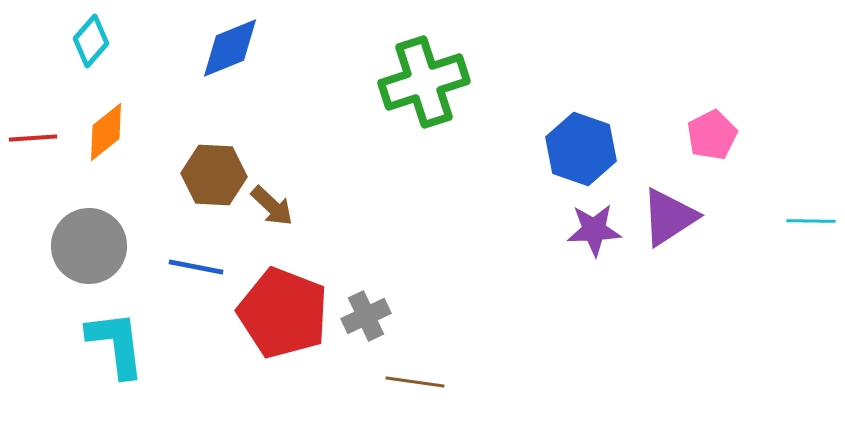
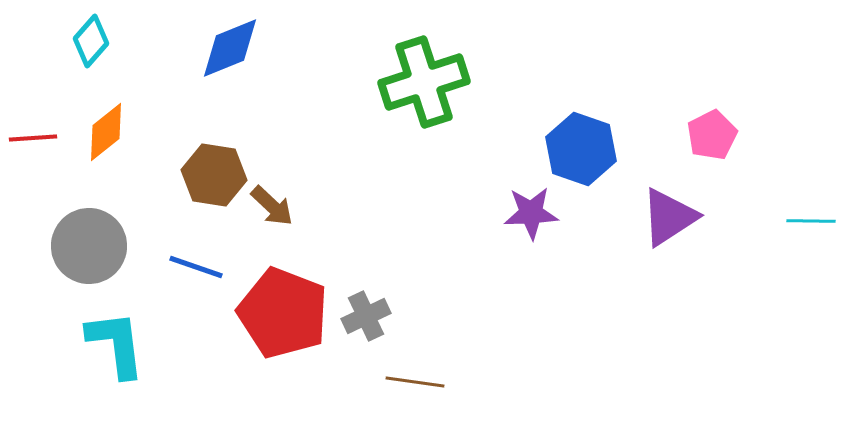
brown hexagon: rotated 6 degrees clockwise
purple star: moved 63 px left, 17 px up
blue line: rotated 8 degrees clockwise
